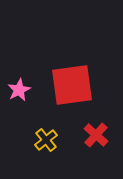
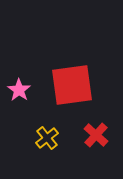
pink star: rotated 10 degrees counterclockwise
yellow cross: moved 1 px right, 2 px up
